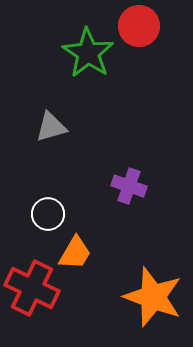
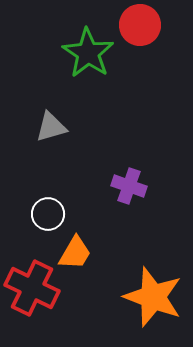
red circle: moved 1 px right, 1 px up
